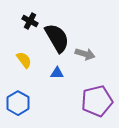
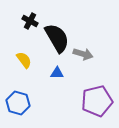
gray arrow: moved 2 px left
blue hexagon: rotated 15 degrees counterclockwise
